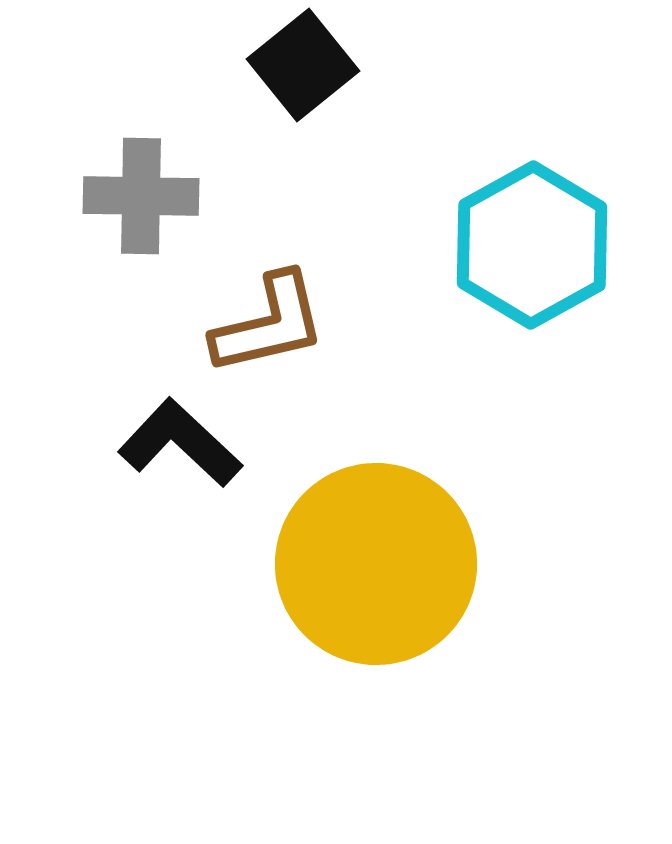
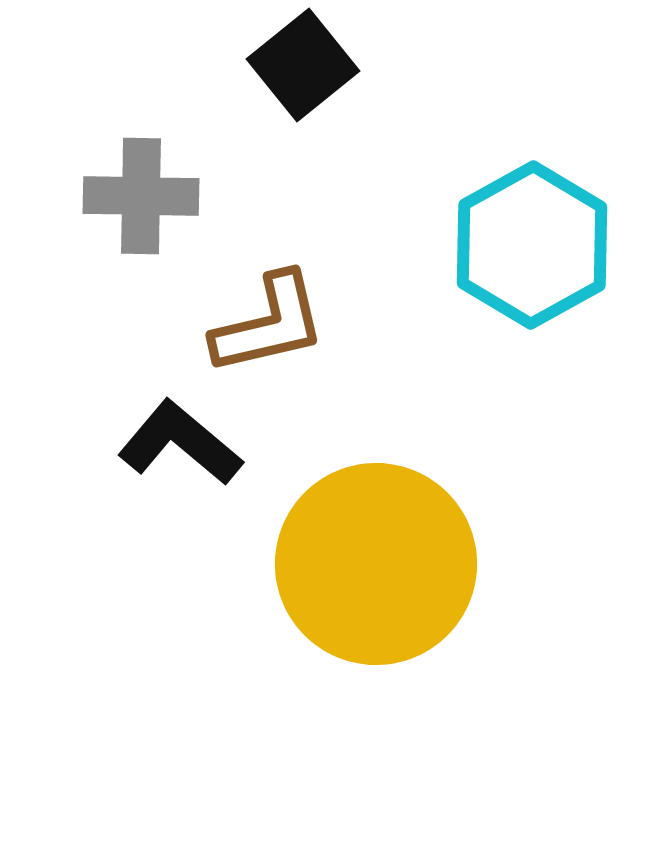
black L-shape: rotated 3 degrees counterclockwise
